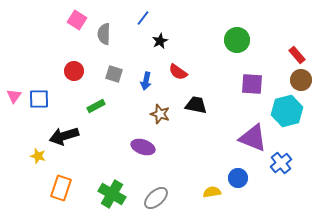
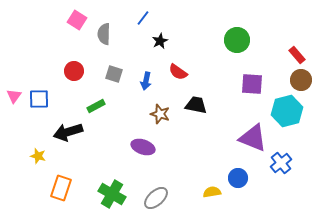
black arrow: moved 4 px right, 4 px up
